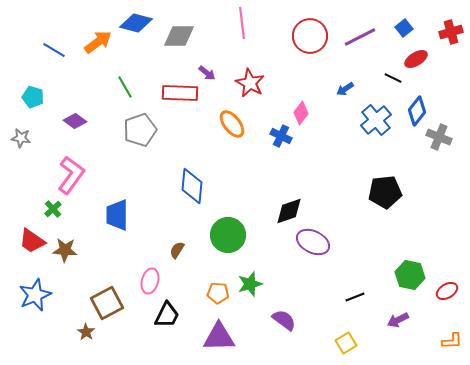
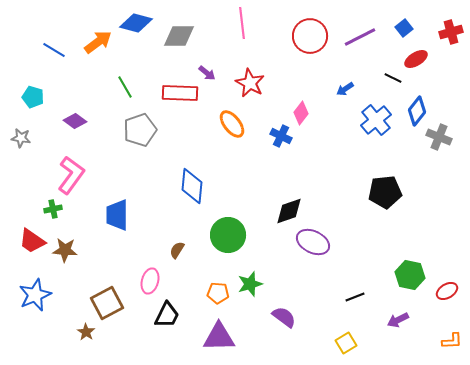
green cross at (53, 209): rotated 30 degrees clockwise
purple semicircle at (284, 320): moved 3 px up
